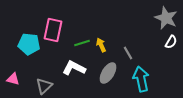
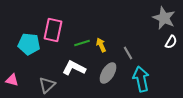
gray star: moved 2 px left
pink triangle: moved 1 px left, 1 px down
gray triangle: moved 3 px right, 1 px up
